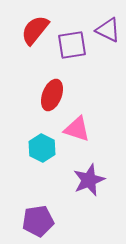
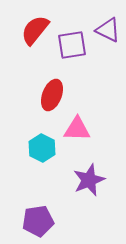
pink triangle: rotated 16 degrees counterclockwise
